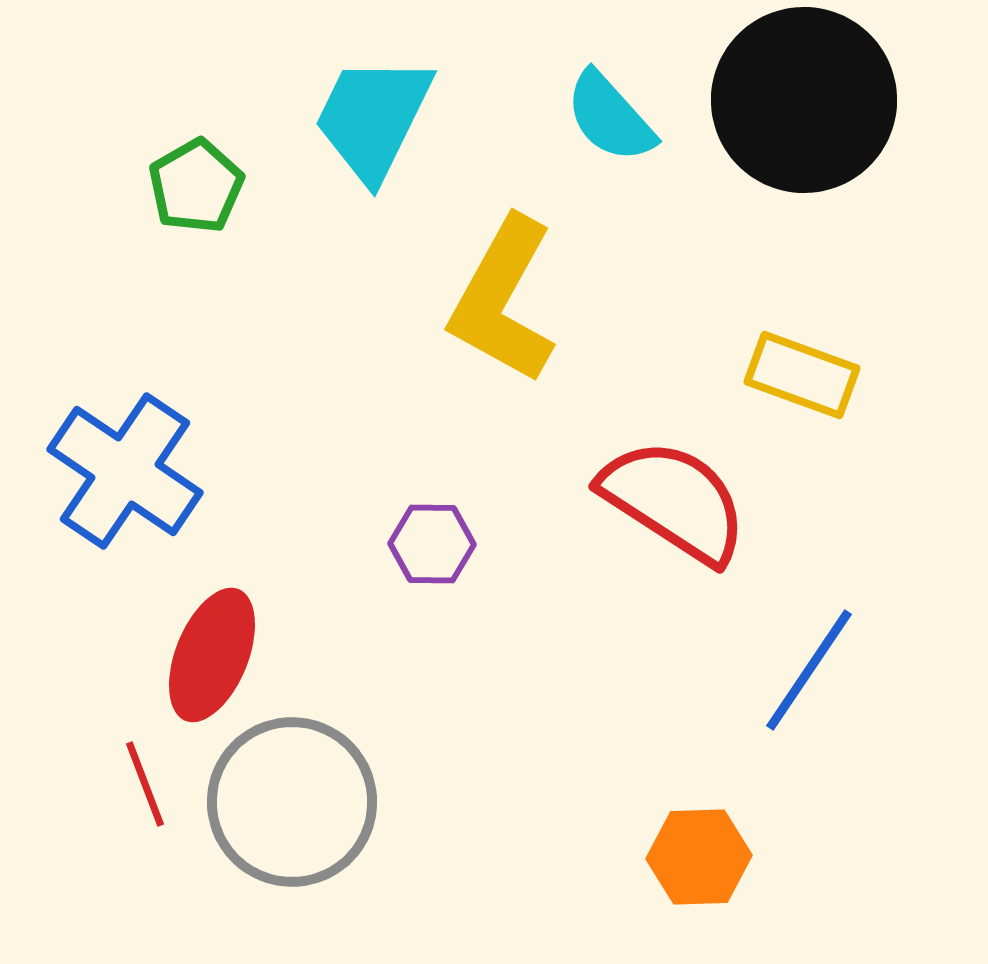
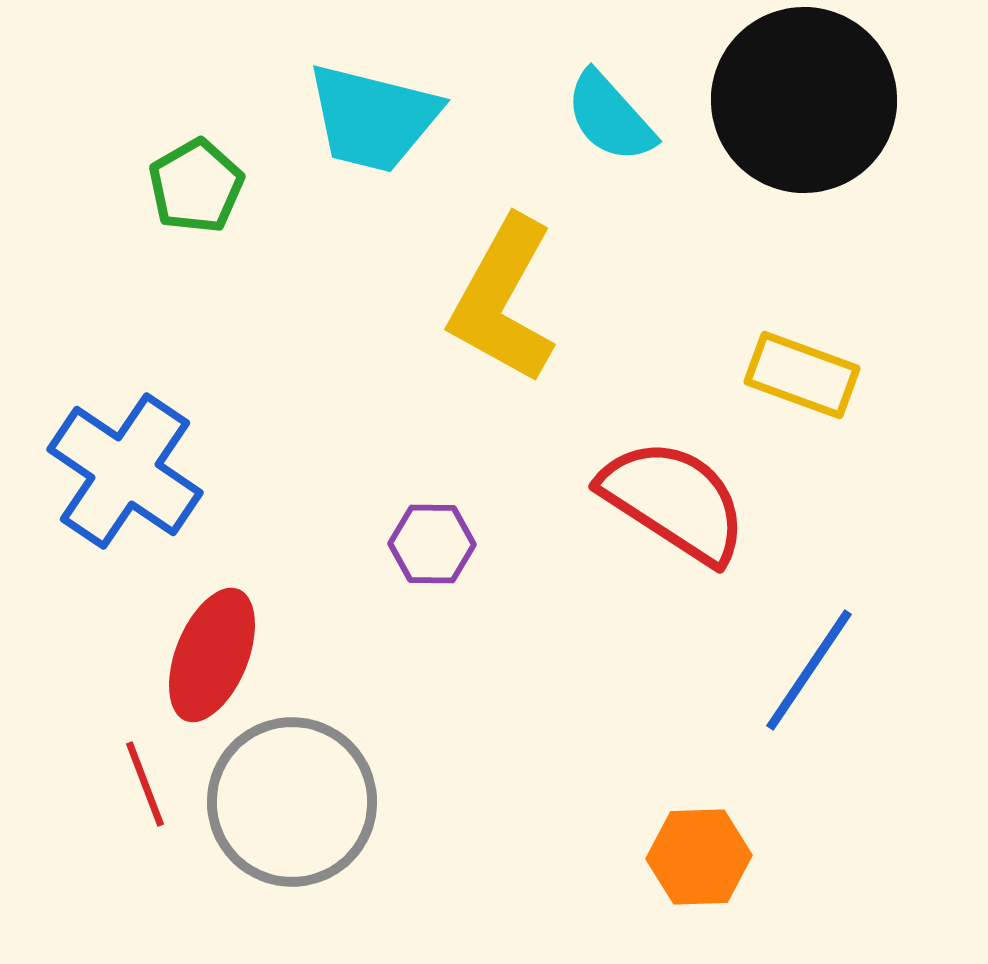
cyan trapezoid: rotated 102 degrees counterclockwise
